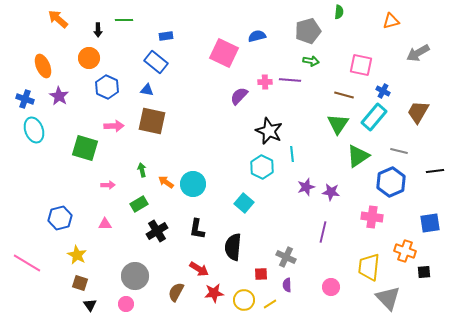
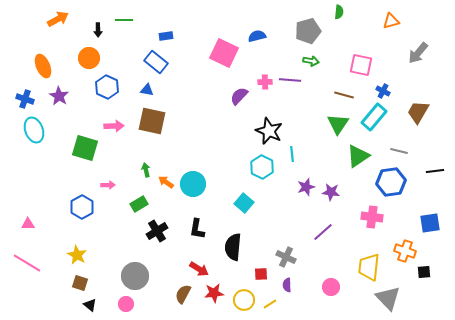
orange arrow at (58, 19): rotated 110 degrees clockwise
gray arrow at (418, 53): rotated 20 degrees counterclockwise
green arrow at (142, 170): moved 4 px right
blue hexagon at (391, 182): rotated 16 degrees clockwise
blue hexagon at (60, 218): moved 22 px right, 11 px up; rotated 15 degrees counterclockwise
pink triangle at (105, 224): moved 77 px left
purple line at (323, 232): rotated 35 degrees clockwise
brown semicircle at (176, 292): moved 7 px right, 2 px down
black triangle at (90, 305): rotated 16 degrees counterclockwise
